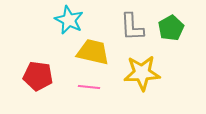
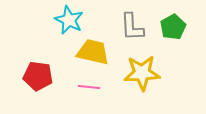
green pentagon: moved 2 px right, 1 px up
